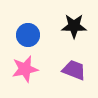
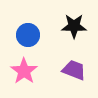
pink star: moved 1 px left, 2 px down; rotated 24 degrees counterclockwise
